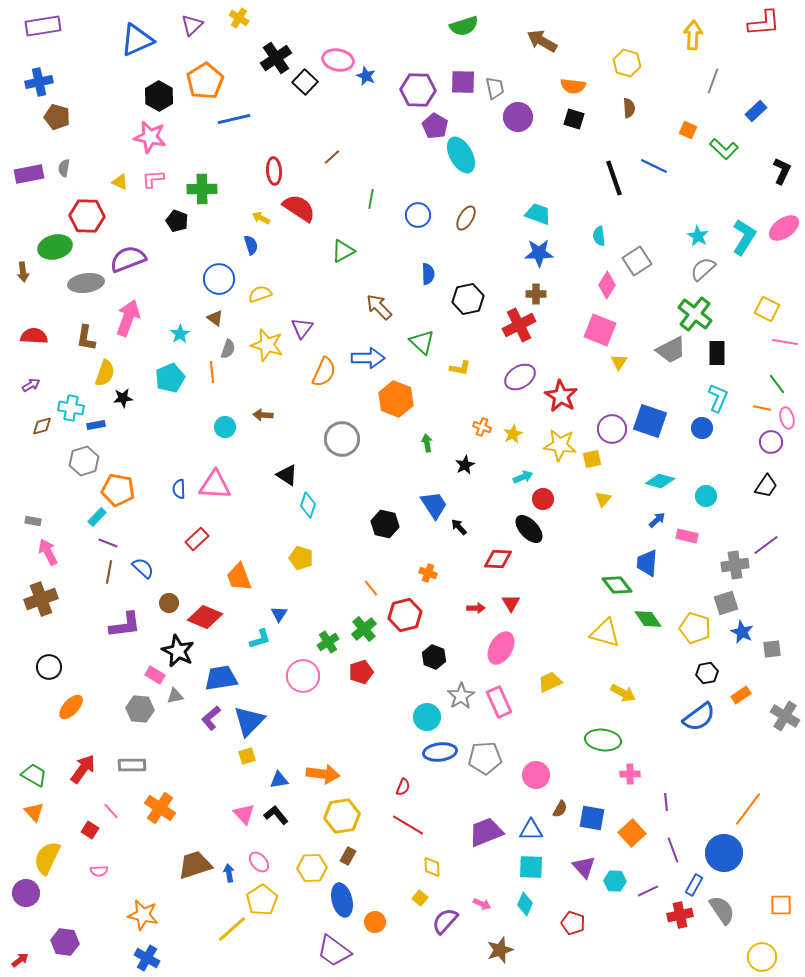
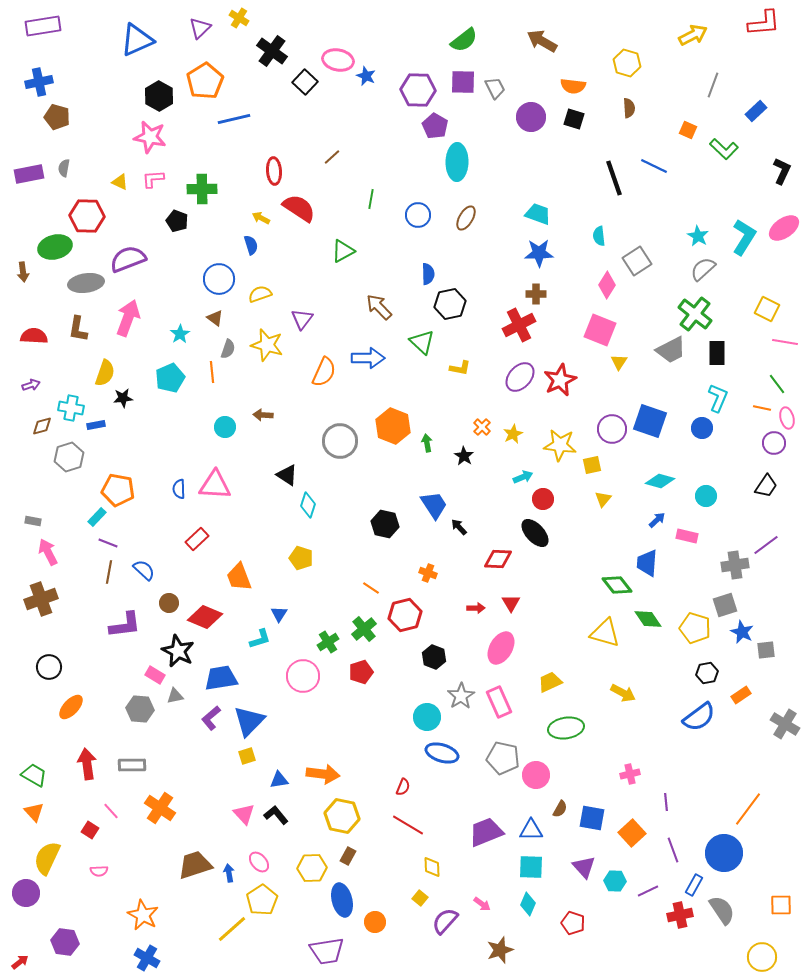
purple triangle at (192, 25): moved 8 px right, 3 px down
green semicircle at (464, 26): moved 14 px down; rotated 20 degrees counterclockwise
yellow arrow at (693, 35): rotated 60 degrees clockwise
black cross at (276, 58): moved 4 px left, 7 px up; rotated 20 degrees counterclockwise
gray line at (713, 81): moved 4 px down
gray trapezoid at (495, 88): rotated 15 degrees counterclockwise
purple circle at (518, 117): moved 13 px right
cyan ellipse at (461, 155): moved 4 px left, 7 px down; rotated 30 degrees clockwise
black hexagon at (468, 299): moved 18 px left, 5 px down
purple triangle at (302, 328): moved 9 px up
brown L-shape at (86, 338): moved 8 px left, 9 px up
purple ellipse at (520, 377): rotated 16 degrees counterclockwise
purple arrow at (31, 385): rotated 12 degrees clockwise
red star at (561, 396): moved 1 px left, 16 px up; rotated 16 degrees clockwise
orange hexagon at (396, 399): moved 3 px left, 27 px down
orange cross at (482, 427): rotated 24 degrees clockwise
gray circle at (342, 439): moved 2 px left, 2 px down
purple circle at (771, 442): moved 3 px right, 1 px down
yellow square at (592, 459): moved 6 px down
gray hexagon at (84, 461): moved 15 px left, 4 px up
black star at (465, 465): moved 1 px left, 9 px up; rotated 12 degrees counterclockwise
black ellipse at (529, 529): moved 6 px right, 4 px down
blue semicircle at (143, 568): moved 1 px right, 2 px down
orange line at (371, 588): rotated 18 degrees counterclockwise
gray square at (726, 603): moved 1 px left, 2 px down
gray square at (772, 649): moved 6 px left, 1 px down
gray cross at (785, 716): moved 8 px down
green ellipse at (603, 740): moved 37 px left, 12 px up; rotated 16 degrees counterclockwise
blue ellipse at (440, 752): moved 2 px right, 1 px down; rotated 24 degrees clockwise
gray pentagon at (485, 758): moved 18 px right; rotated 16 degrees clockwise
red arrow at (83, 769): moved 4 px right, 5 px up; rotated 44 degrees counterclockwise
pink cross at (630, 774): rotated 12 degrees counterclockwise
yellow hexagon at (342, 816): rotated 20 degrees clockwise
pink arrow at (482, 904): rotated 12 degrees clockwise
cyan diamond at (525, 904): moved 3 px right
orange star at (143, 915): rotated 16 degrees clockwise
purple trapezoid at (334, 951): moved 7 px left; rotated 45 degrees counterclockwise
red arrow at (20, 960): moved 2 px down
